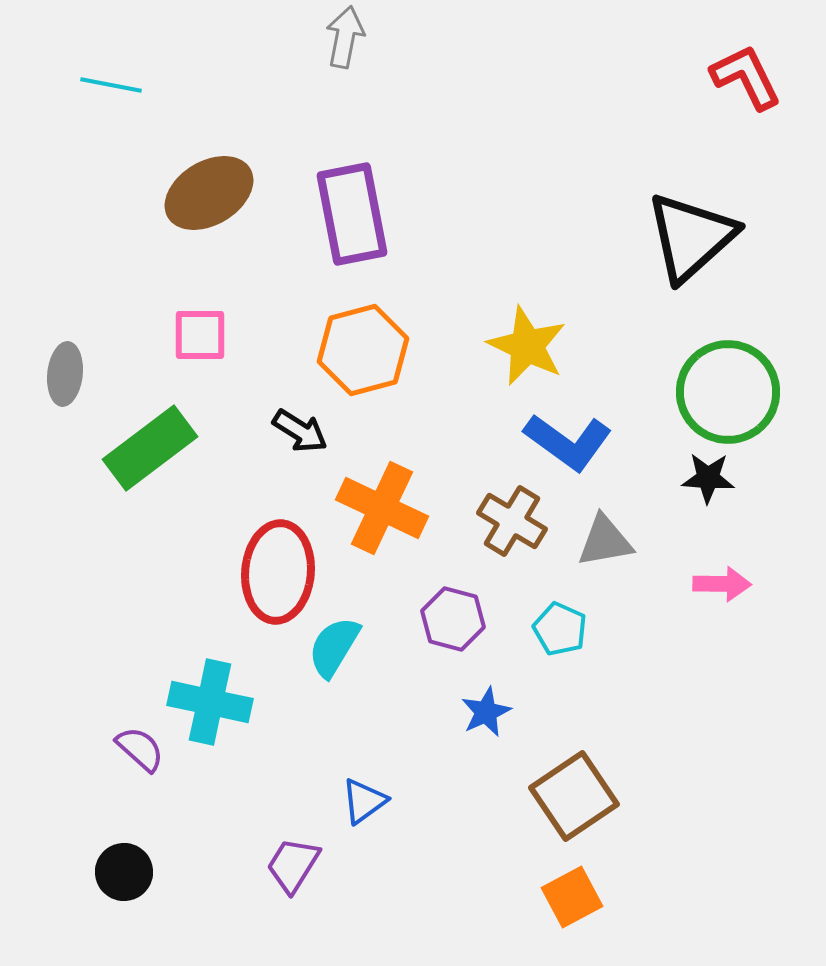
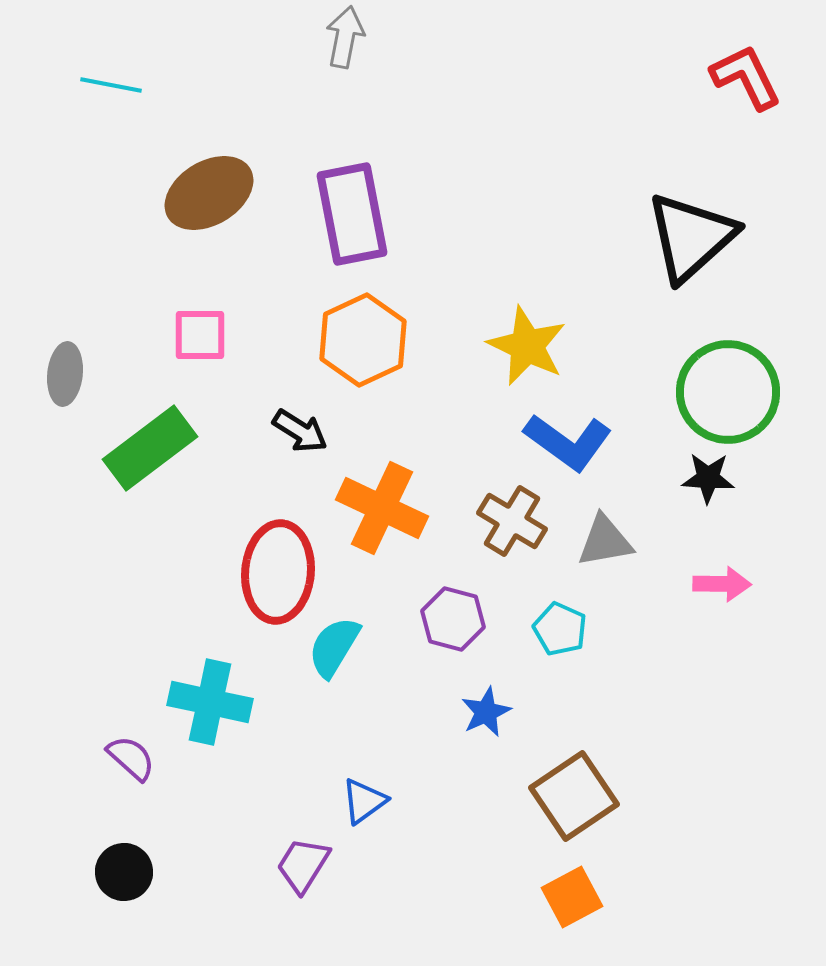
orange hexagon: moved 10 px up; rotated 10 degrees counterclockwise
purple semicircle: moved 9 px left, 9 px down
purple trapezoid: moved 10 px right
